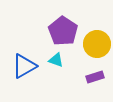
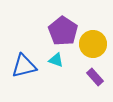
yellow circle: moved 4 px left
blue triangle: rotated 16 degrees clockwise
purple rectangle: rotated 66 degrees clockwise
